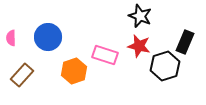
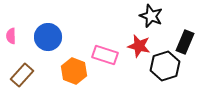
black star: moved 11 px right
pink semicircle: moved 2 px up
orange hexagon: rotated 20 degrees counterclockwise
